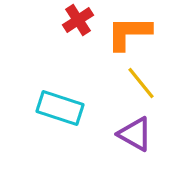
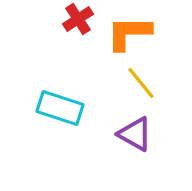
red cross: moved 1 px up
